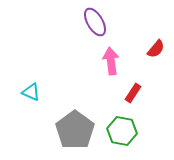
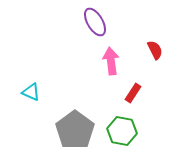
red semicircle: moved 1 px left, 1 px down; rotated 66 degrees counterclockwise
